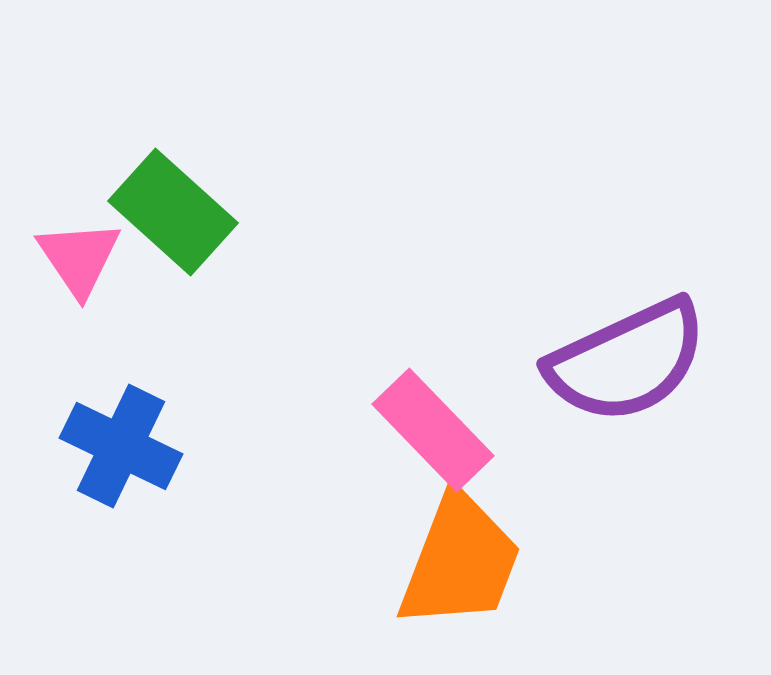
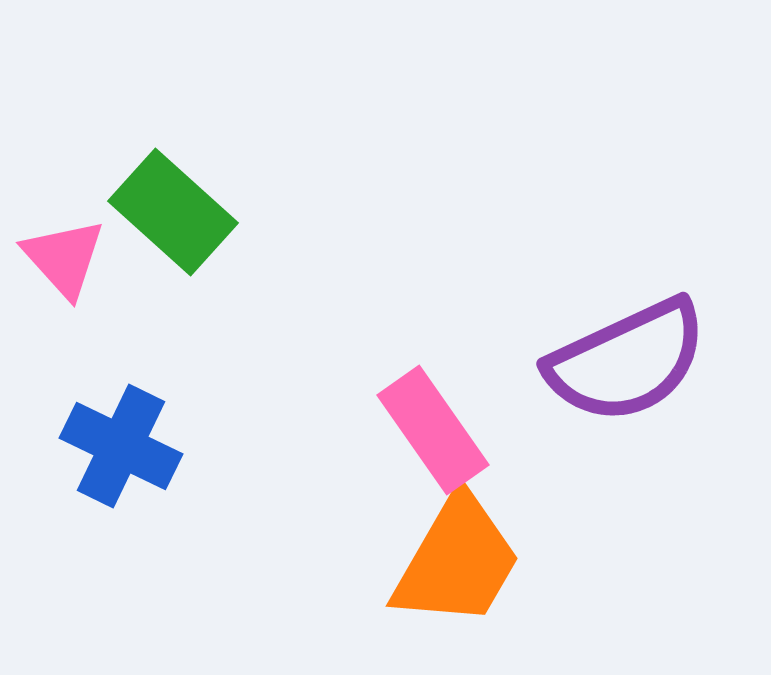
pink triangle: moved 15 px left; rotated 8 degrees counterclockwise
pink rectangle: rotated 9 degrees clockwise
orange trapezoid: moved 3 px left; rotated 9 degrees clockwise
